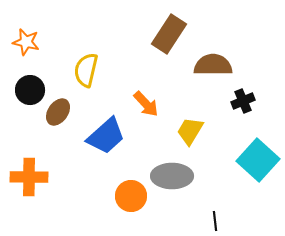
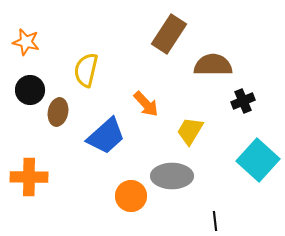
brown ellipse: rotated 24 degrees counterclockwise
